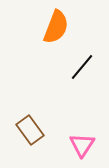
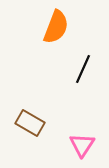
black line: moved 1 px right, 2 px down; rotated 16 degrees counterclockwise
brown rectangle: moved 7 px up; rotated 24 degrees counterclockwise
